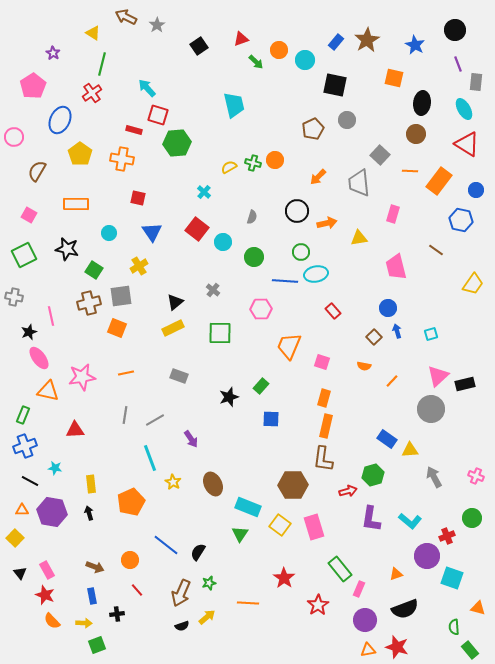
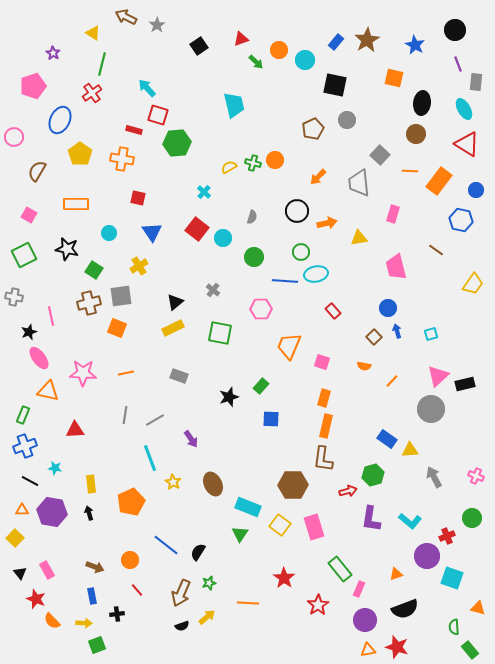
pink pentagon at (33, 86): rotated 15 degrees clockwise
cyan circle at (223, 242): moved 4 px up
green square at (220, 333): rotated 10 degrees clockwise
pink star at (82, 377): moved 1 px right, 4 px up; rotated 12 degrees clockwise
red star at (45, 595): moved 9 px left, 4 px down
